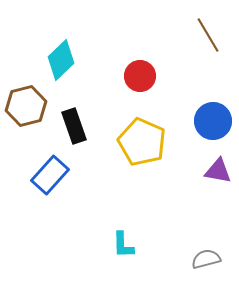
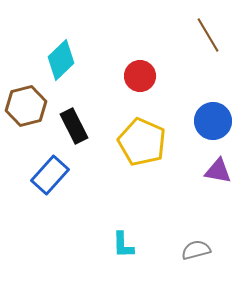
black rectangle: rotated 8 degrees counterclockwise
gray semicircle: moved 10 px left, 9 px up
